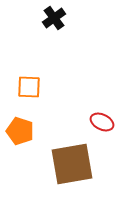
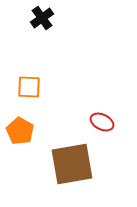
black cross: moved 12 px left
orange pentagon: rotated 12 degrees clockwise
